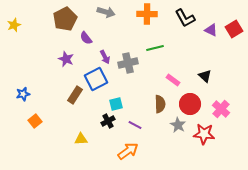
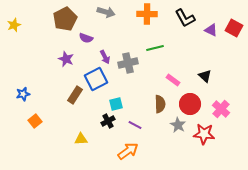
red square: moved 1 px up; rotated 30 degrees counterclockwise
purple semicircle: rotated 32 degrees counterclockwise
